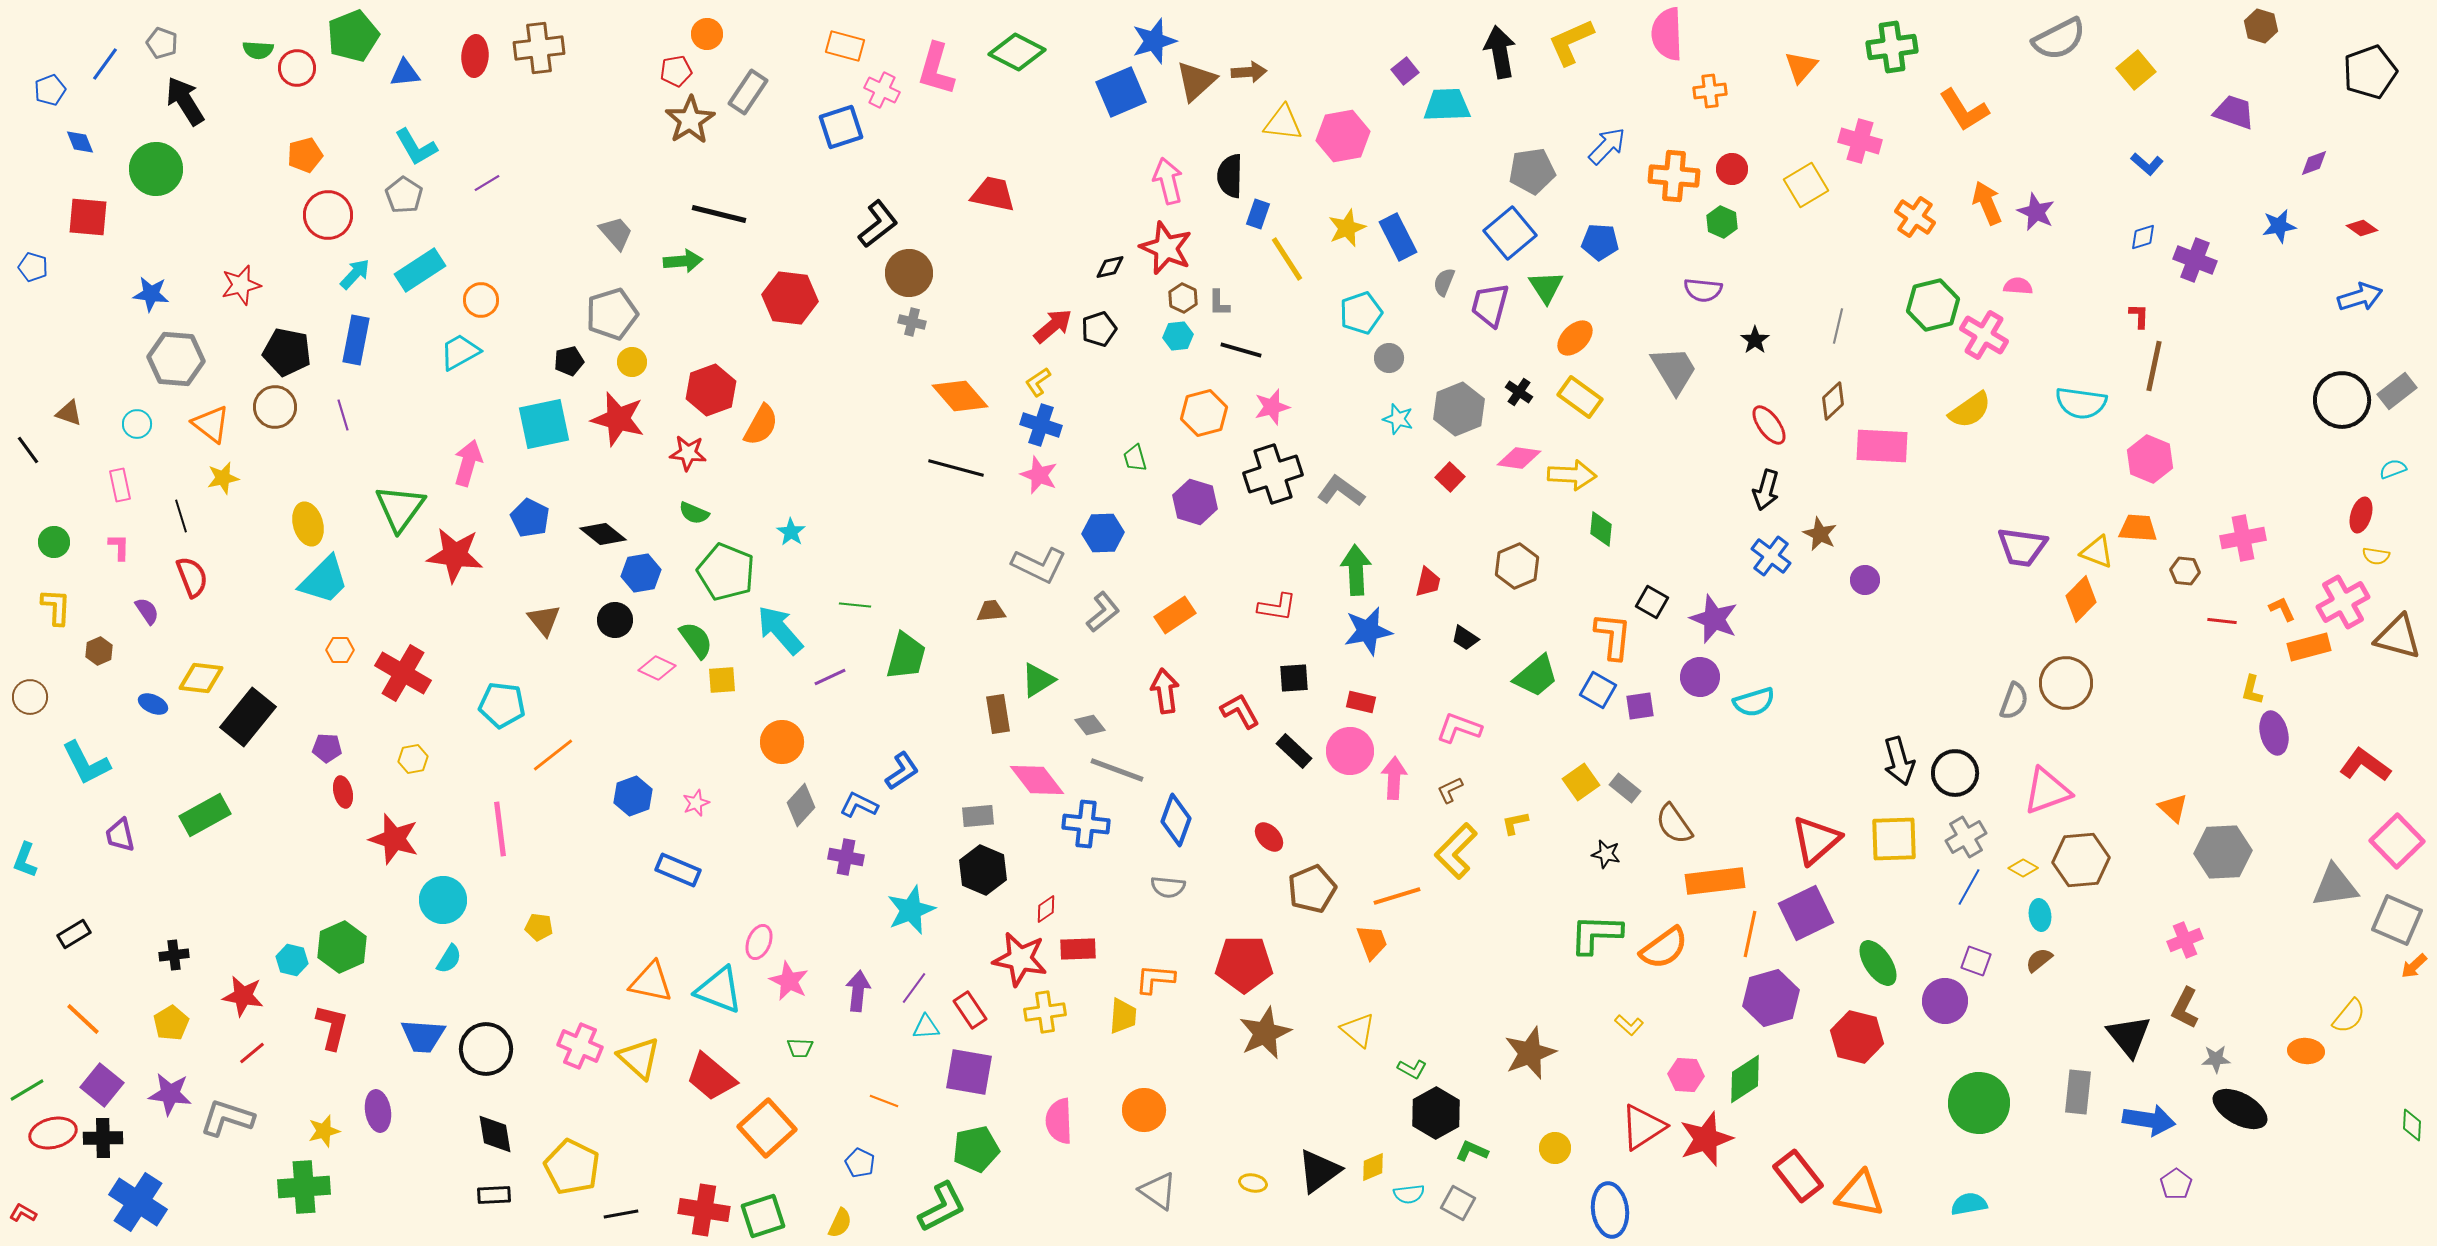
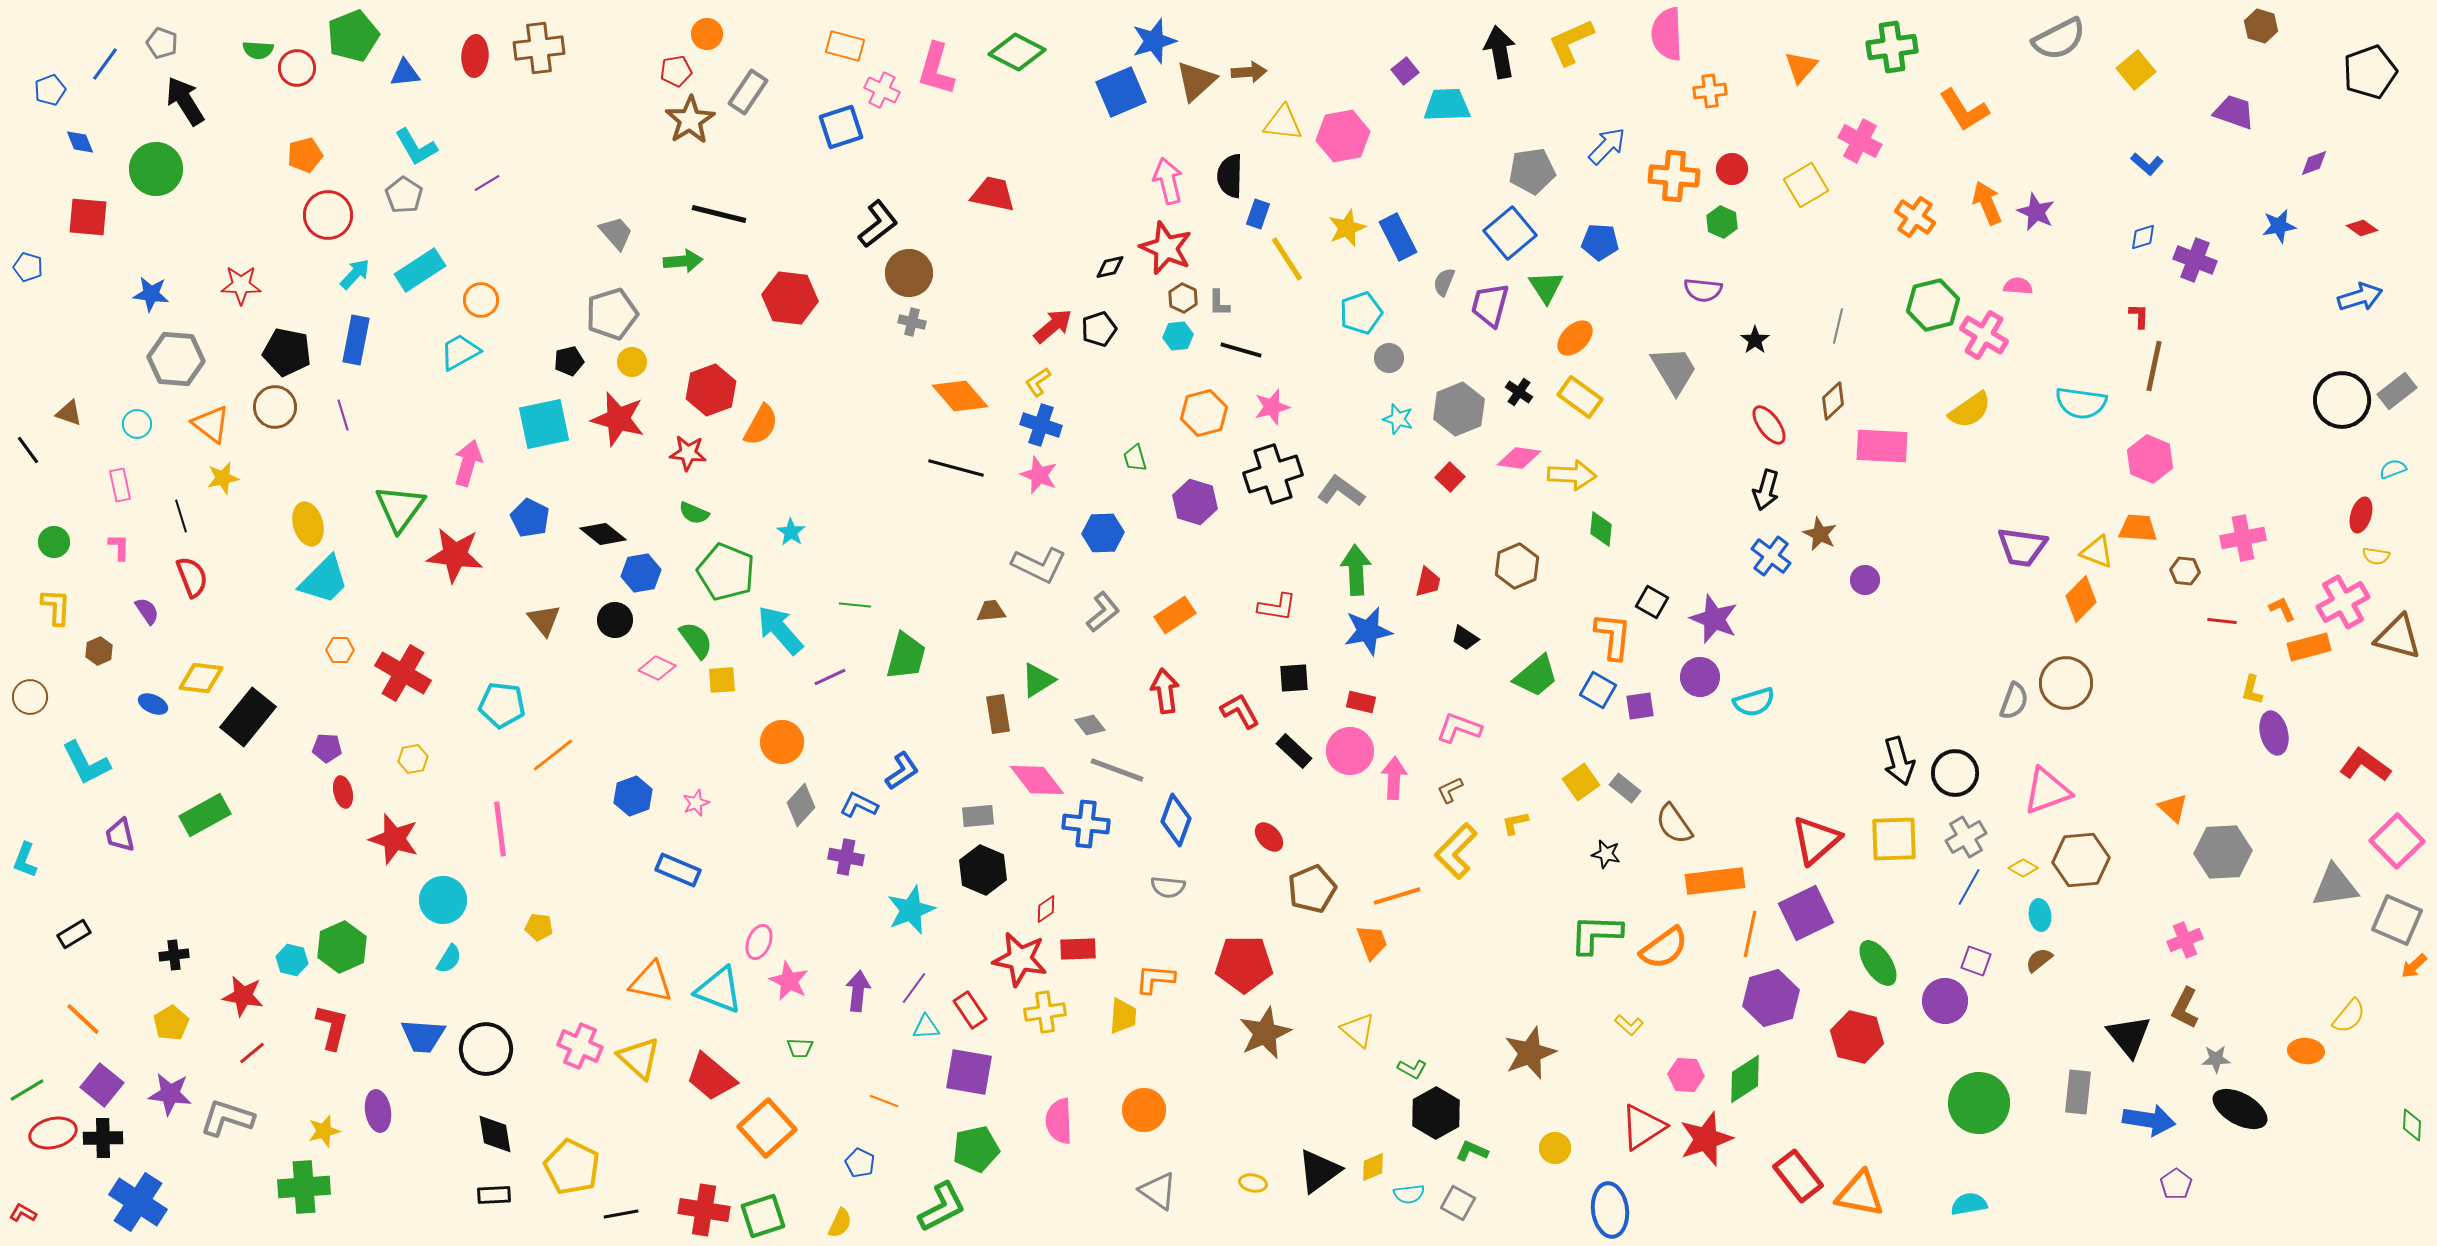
pink cross at (1860, 141): rotated 12 degrees clockwise
blue pentagon at (33, 267): moved 5 px left
red star at (241, 285): rotated 15 degrees clockwise
